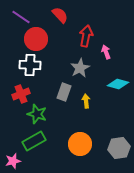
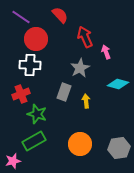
red arrow: moved 1 px left, 1 px down; rotated 35 degrees counterclockwise
